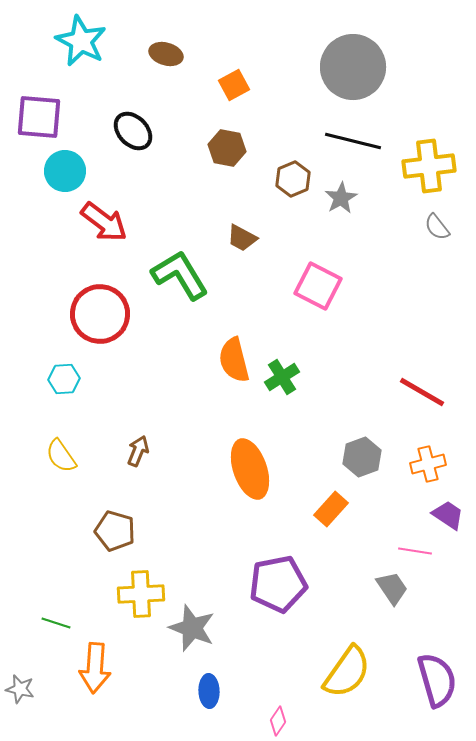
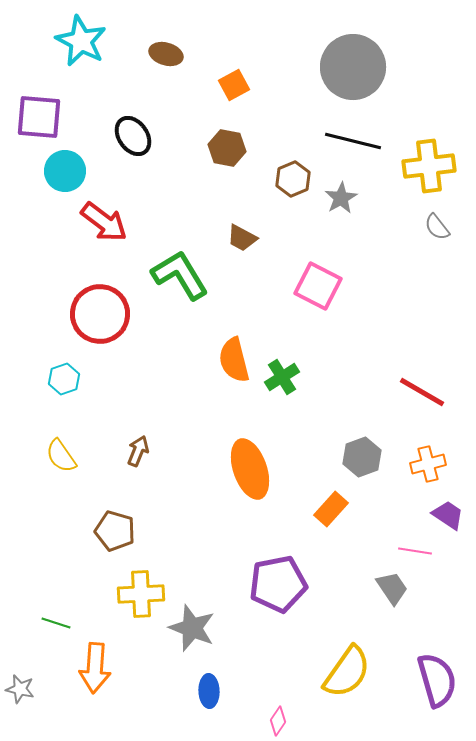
black ellipse at (133, 131): moved 5 px down; rotated 9 degrees clockwise
cyan hexagon at (64, 379): rotated 16 degrees counterclockwise
